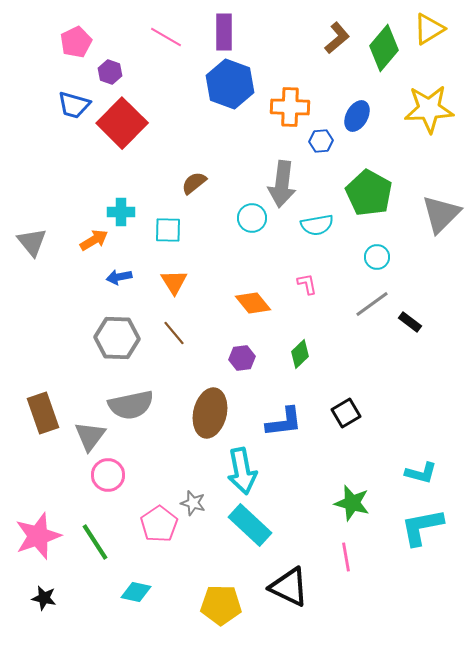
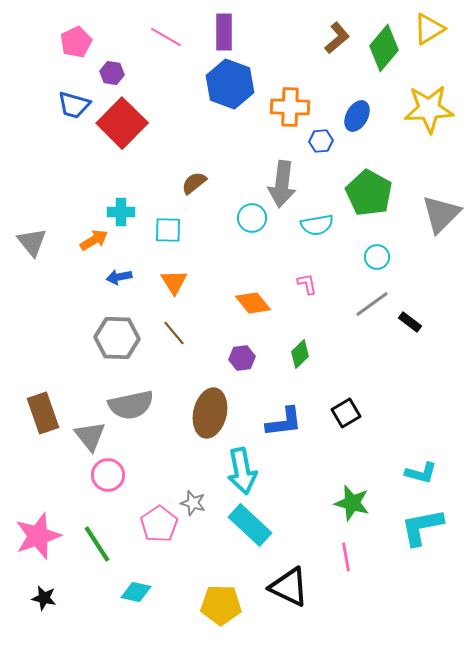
purple hexagon at (110, 72): moved 2 px right, 1 px down; rotated 10 degrees counterclockwise
gray triangle at (90, 436): rotated 16 degrees counterclockwise
green line at (95, 542): moved 2 px right, 2 px down
